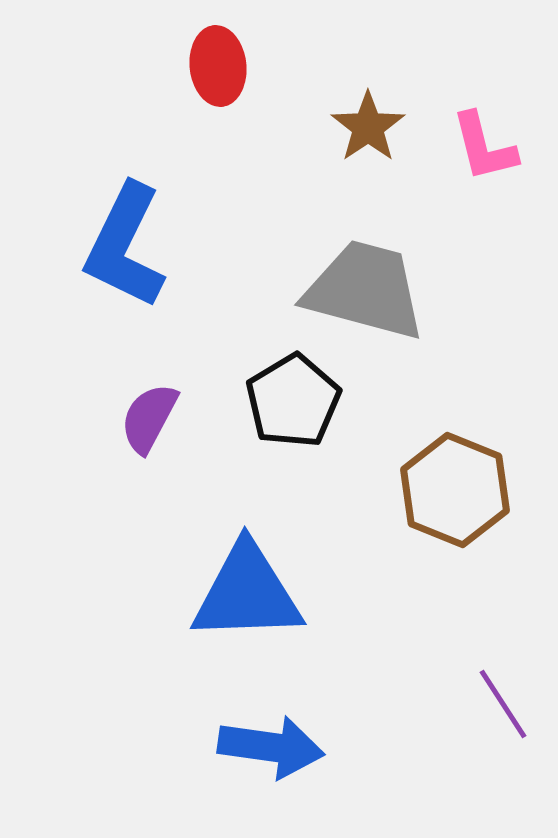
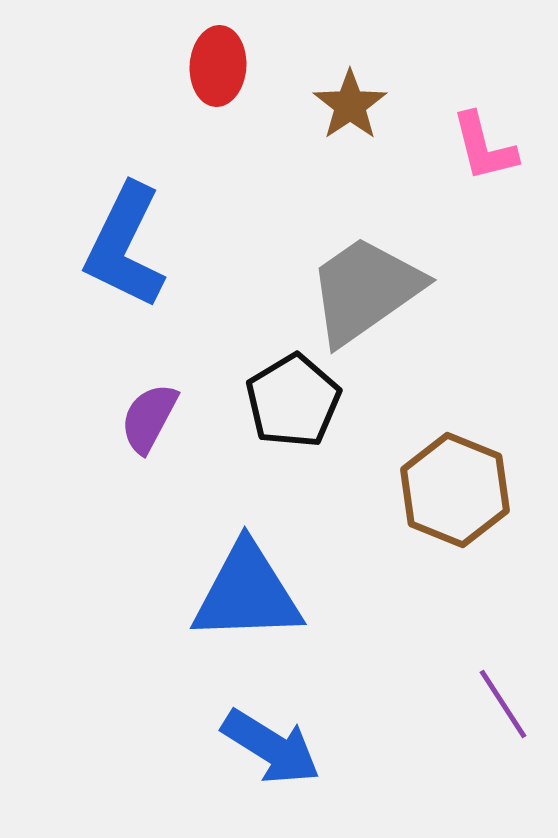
red ellipse: rotated 10 degrees clockwise
brown star: moved 18 px left, 22 px up
gray trapezoid: rotated 50 degrees counterclockwise
blue arrow: rotated 24 degrees clockwise
